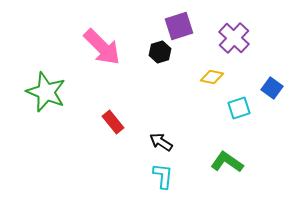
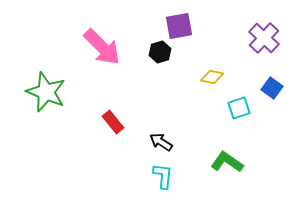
purple square: rotated 8 degrees clockwise
purple cross: moved 30 px right
